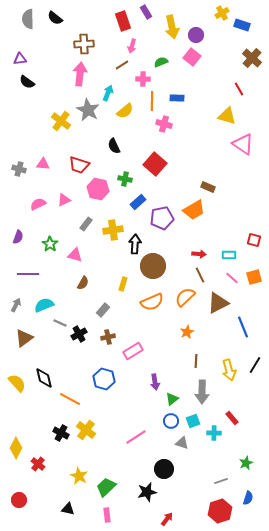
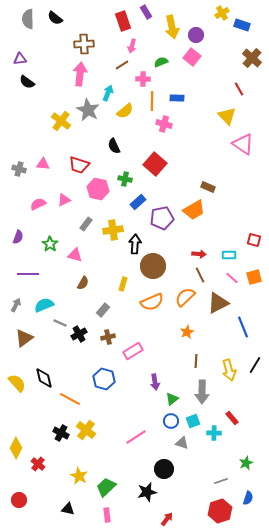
yellow triangle at (227, 116): rotated 30 degrees clockwise
